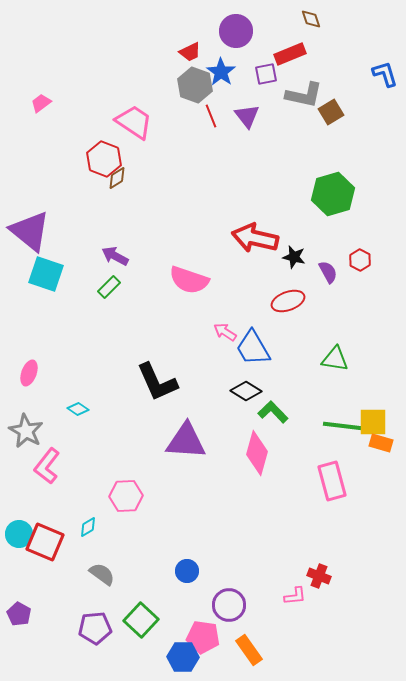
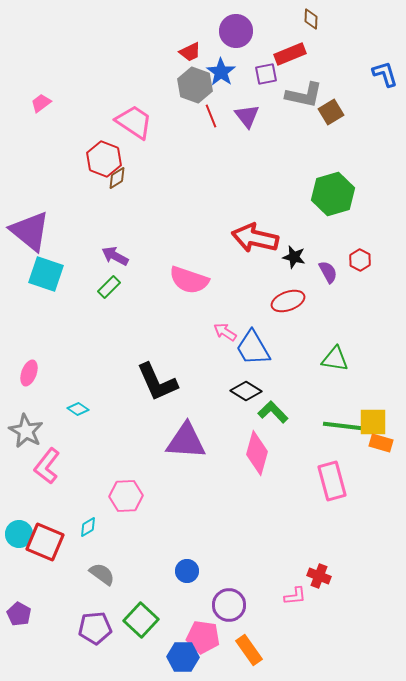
brown diamond at (311, 19): rotated 20 degrees clockwise
